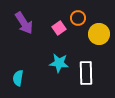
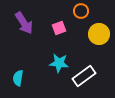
orange circle: moved 3 px right, 7 px up
pink square: rotated 16 degrees clockwise
white rectangle: moved 2 px left, 3 px down; rotated 55 degrees clockwise
